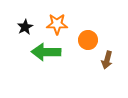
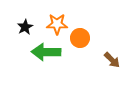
orange circle: moved 8 px left, 2 px up
brown arrow: moved 5 px right; rotated 60 degrees counterclockwise
